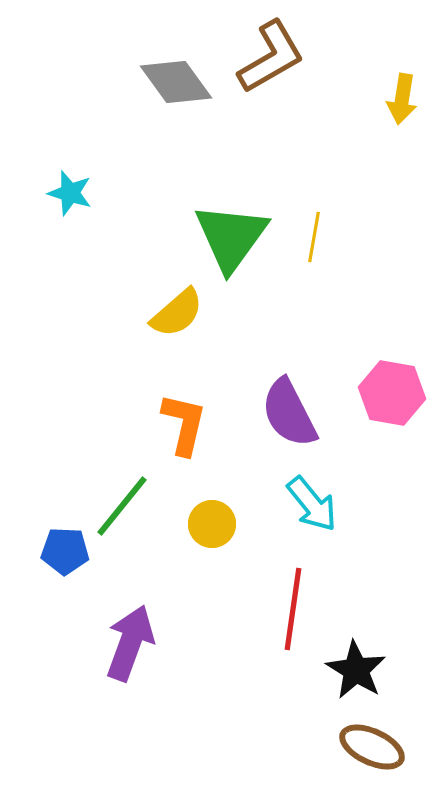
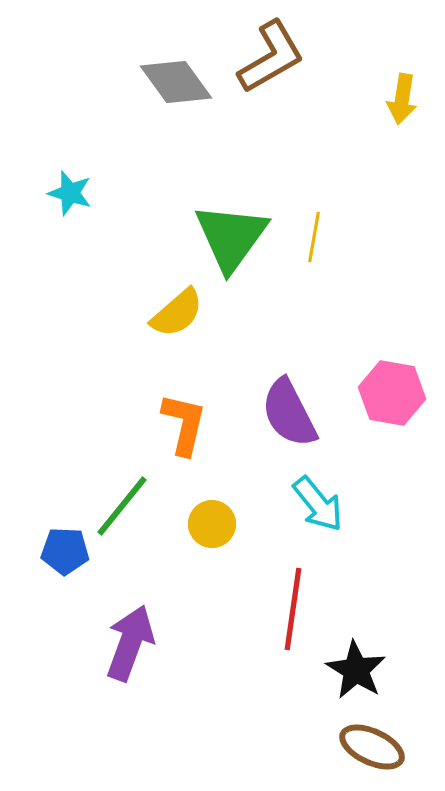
cyan arrow: moved 6 px right
